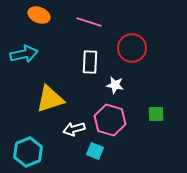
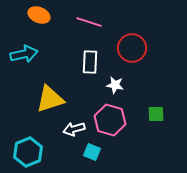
cyan square: moved 3 px left, 1 px down
